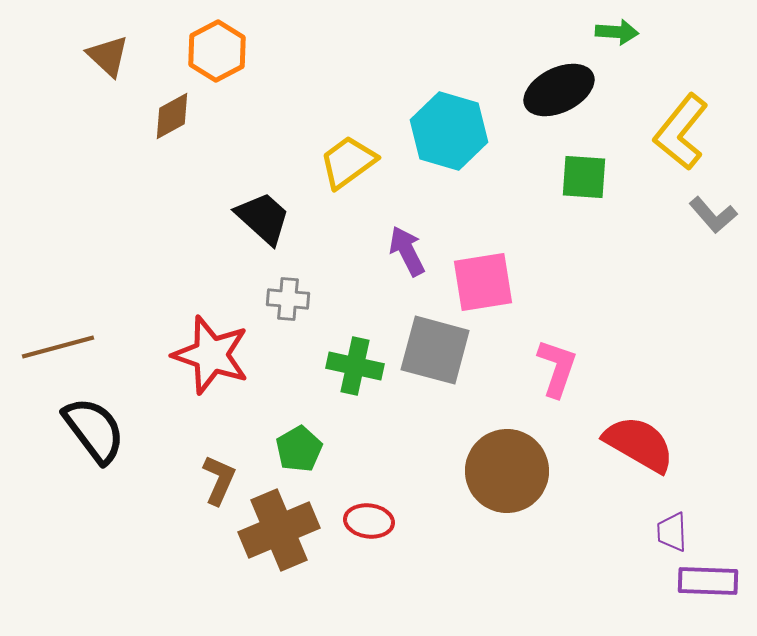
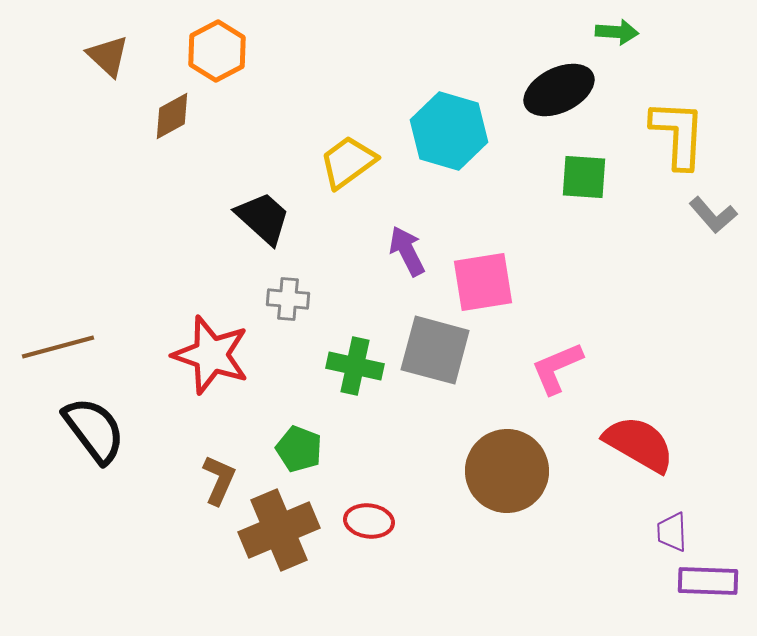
yellow L-shape: moved 3 px left, 2 px down; rotated 144 degrees clockwise
pink L-shape: rotated 132 degrees counterclockwise
green pentagon: rotated 21 degrees counterclockwise
